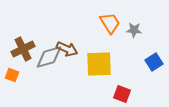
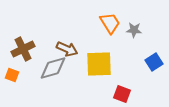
gray diamond: moved 4 px right, 11 px down
